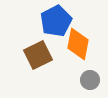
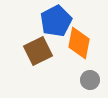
orange diamond: moved 1 px right, 1 px up
brown square: moved 4 px up
